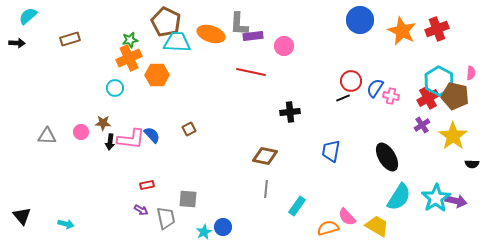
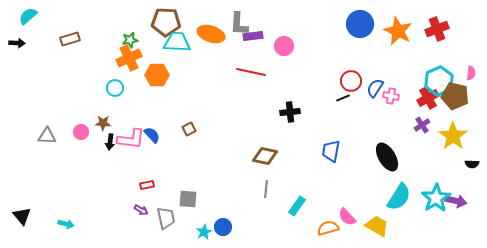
blue circle at (360, 20): moved 4 px down
brown pentagon at (166, 22): rotated 24 degrees counterclockwise
orange star at (402, 31): moved 4 px left
cyan hexagon at (439, 81): rotated 8 degrees clockwise
